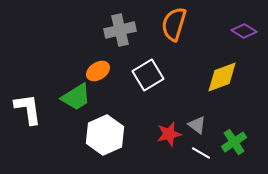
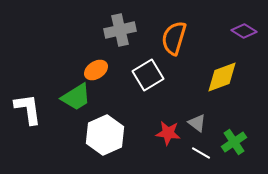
orange semicircle: moved 14 px down
orange ellipse: moved 2 px left, 1 px up
gray triangle: moved 2 px up
red star: moved 1 px left, 1 px up; rotated 20 degrees clockwise
